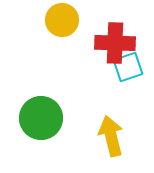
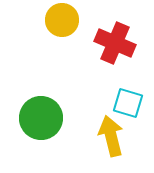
red cross: rotated 21 degrees clockwise
cyan square: moved 36 px down; rotated 36 degrees clockwise
